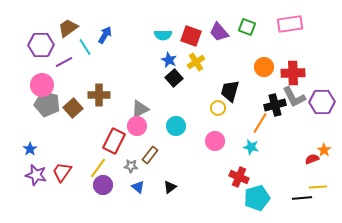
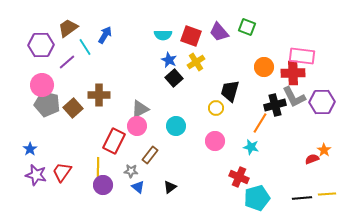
pink rectangle at (290, 24): moved 12 px right, 32 px down; rotated 15 degrees clockwise
purple line at (64, 62): moved 3 px right; rotated 12 degrees counterclockwise
yellow circle at (218, 108): moved 2 px left
gray star at (131, 166): moved 5 px down
yellow line at (98, 168): rotated 35 degrees counterclockwise
yellow line at (318, 187): moved 9 px right, 7 px down
